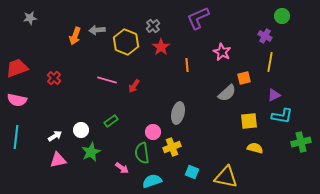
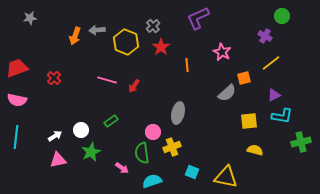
yellow line: moved 1 px right, 1 px down; rotated 42 degrees clockwise
yellow semicircle: moved 2 px down
